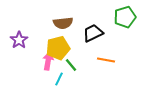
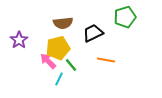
pink arrow: rotated 54 degrees counterclockwise
